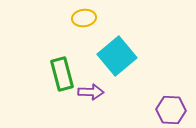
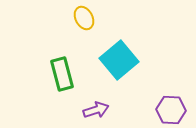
yellow ellipse: rotated 70 degrees clockwise
cyan square: moved 2 px right, 4 px down
purple arrow: moved 5 px right, 18 px down; rotated 20 degrees counterclockwise
